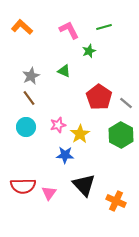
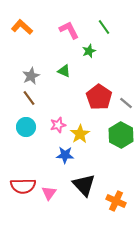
green line: rotated 70 degrees clockwise
